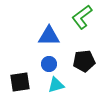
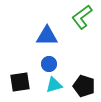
blue triangle: moved 2 px left
black pentagon: moved 25 px down; rotated 25 degrees clockwise
cyan triangle: moved 2 px left
